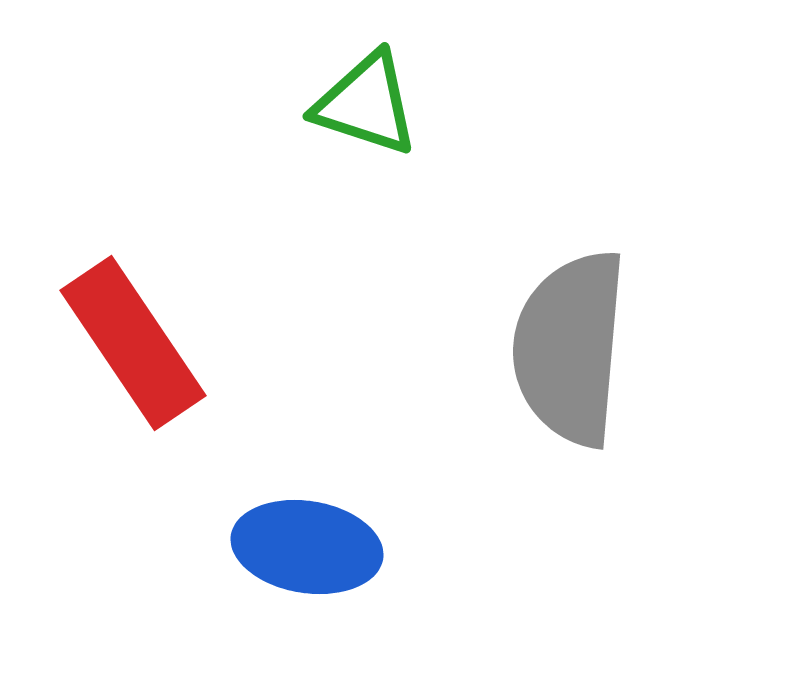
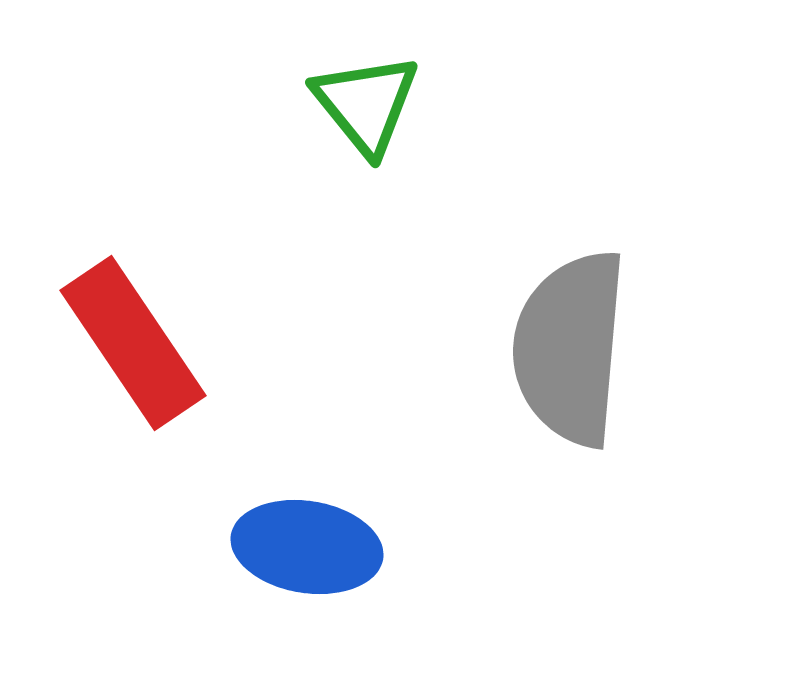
green triangle: rotated 33 degrees clockwise
